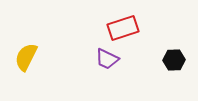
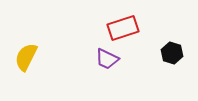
black hexagon: moved 2 px left, 7 px up; rotated 20 degrees clockwise
